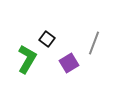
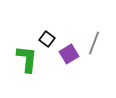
green L-shape: rotated 24 degrees counterclockwise
purple square: moved 9 px up
